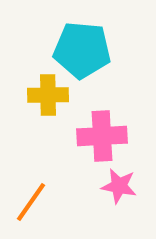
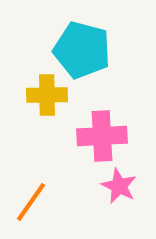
cyan pentagon: rotated 10 degrees clockwise
yellow cross: moved 1 px left
pink star: rotated 15 degrees clockwise
